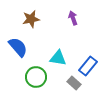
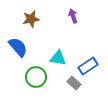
purple arrow: moved 2 px up
blue rectangle: rotated 18 degrees clockwise
